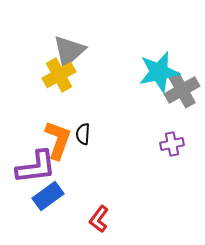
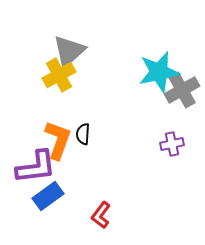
red L-shape: moved 2 px right, 4 px up
